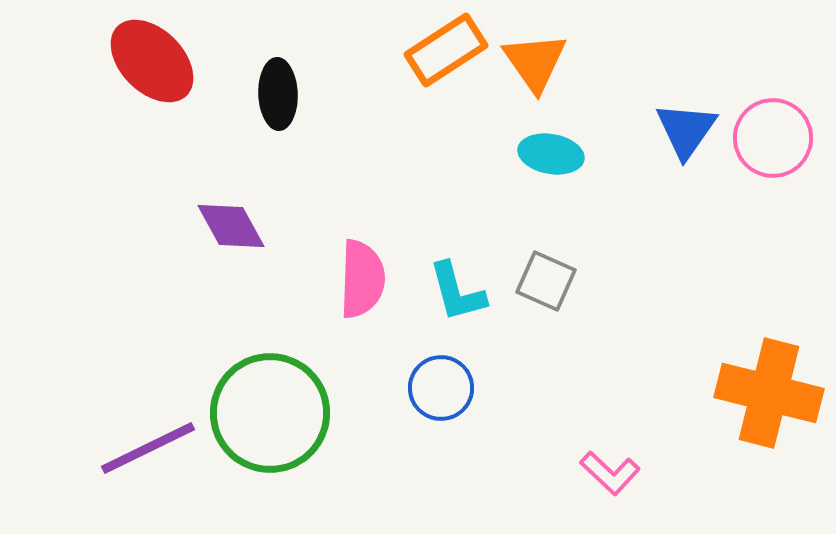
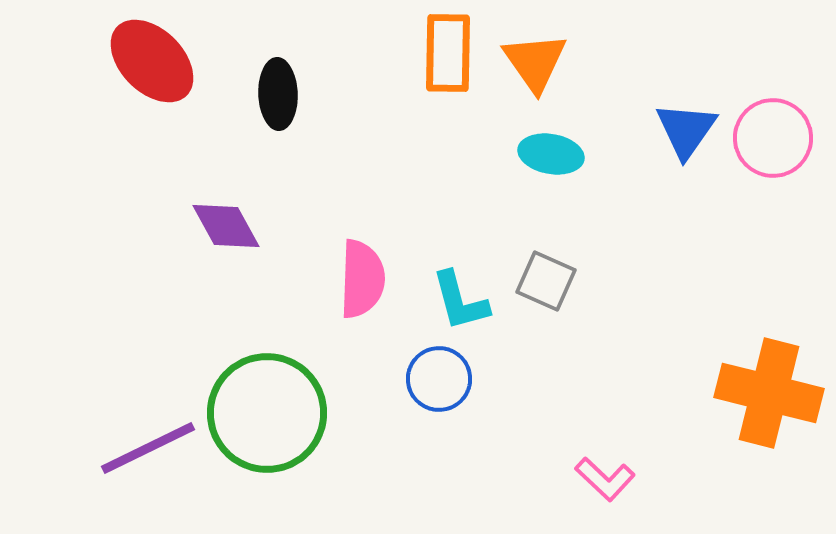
orange rectangle: moved 2 px right, 3 px down; rotated 56 degrees counterclockwise
purple diamond: moved 5 px left
cyan L-shape: moved 3 px right, 9 px down
blue circle: moved 2 px left, 9 px up
green circle: moved 3 px left
pink L-shape: moved 5 px left, 6 px down
